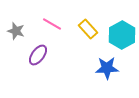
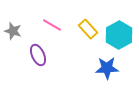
pink line: moved 1 px down
gray star: moved 3 px left
cyan hexagon: moved 3 px left
purple ellipse: rotated 60 degrees counterclockwise
